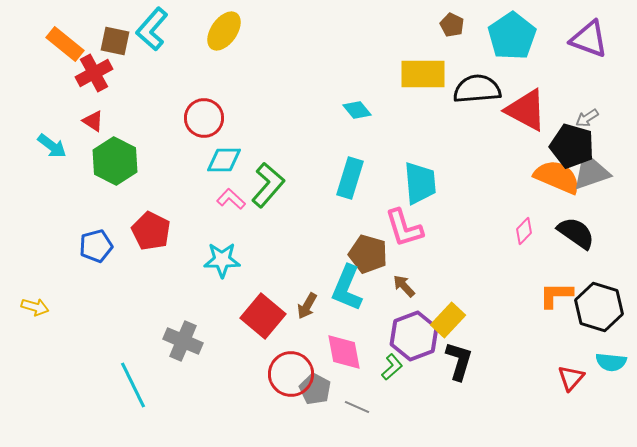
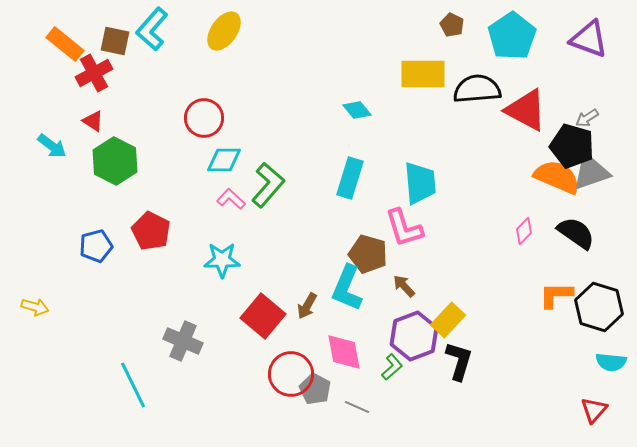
red triangle at (571, 378): moved 23 px right, 32 px down
